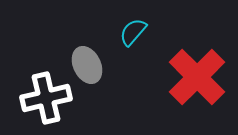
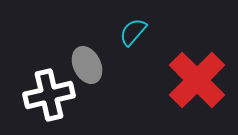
red cross: moved 3 px down
white cross: moved 3 px right, 3 px up
